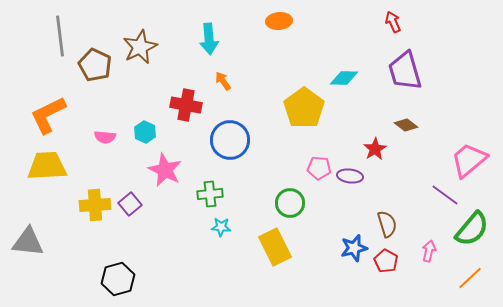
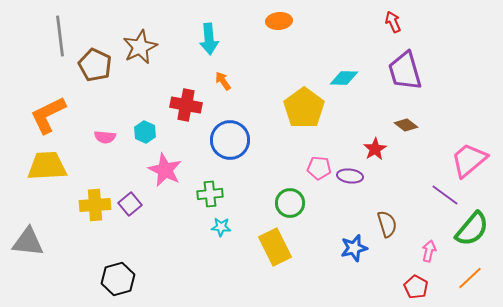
red pentagon: moved 30 px right, 26 px down
